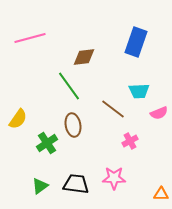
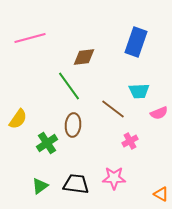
brown ellipse: rotated 15 degrees clockwise
orange triangle: rotated 28 degrees clockwise
